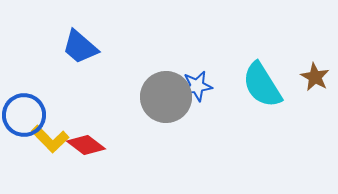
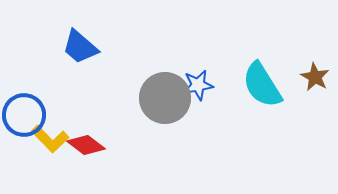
blue star: moved 1 px right, 1 px up
gray circle: moved 1 px left, 1 px down
